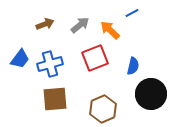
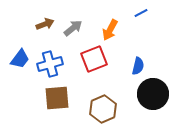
blue line: moved 9 px right
gray arrow: moved 7 px left, 3 px down
orange arrow: rotated 105 degrees counterclockwise
red square: moved 1 px left, 1 px down
blue semicircle: moved 5 px right
black circle: moved 2 px right
brown square: moved 2 px right, 1 px up
